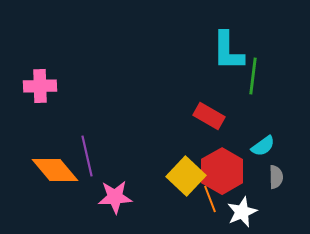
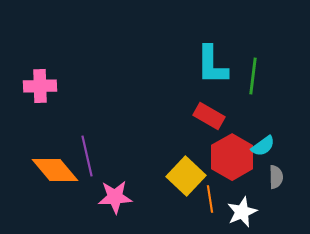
cyan L-shape: moved 16 px left, 14 px down
red hexagon: moved 10 px right, 14 px up
orange line: rotated 12 degrees clockwise
